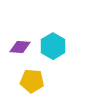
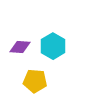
yellow pentagon: moved 3 px right
